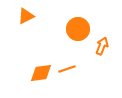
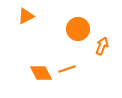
orange diamond: rotated 70 degrees clockwise
